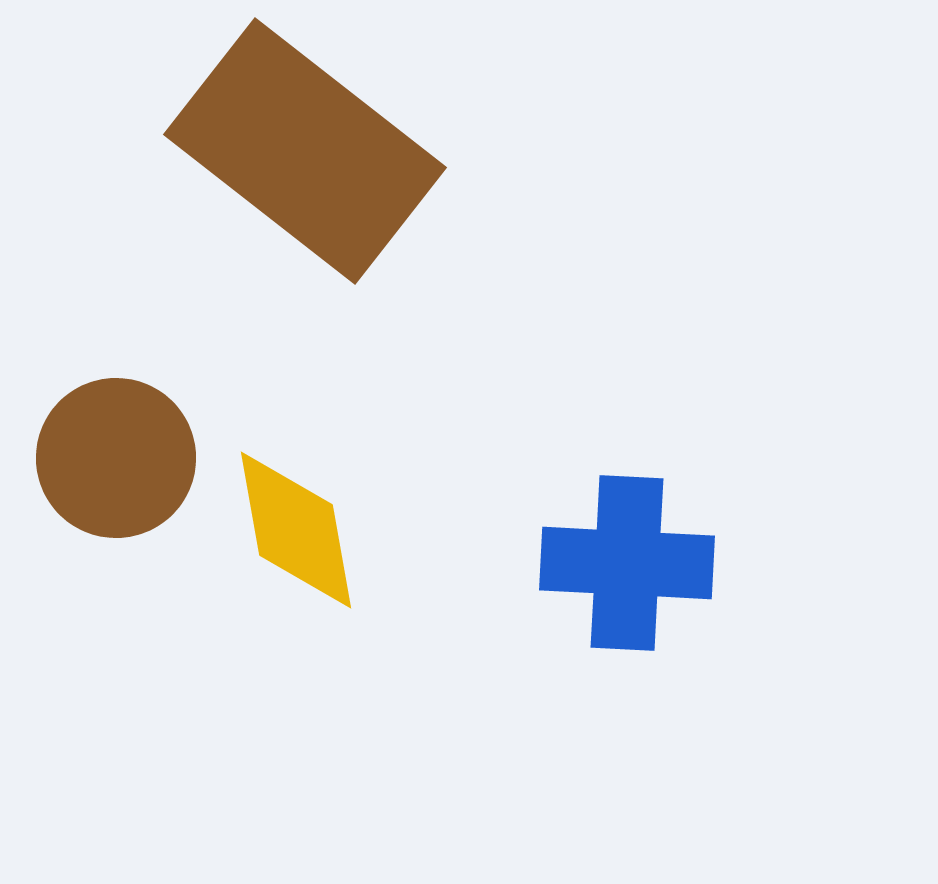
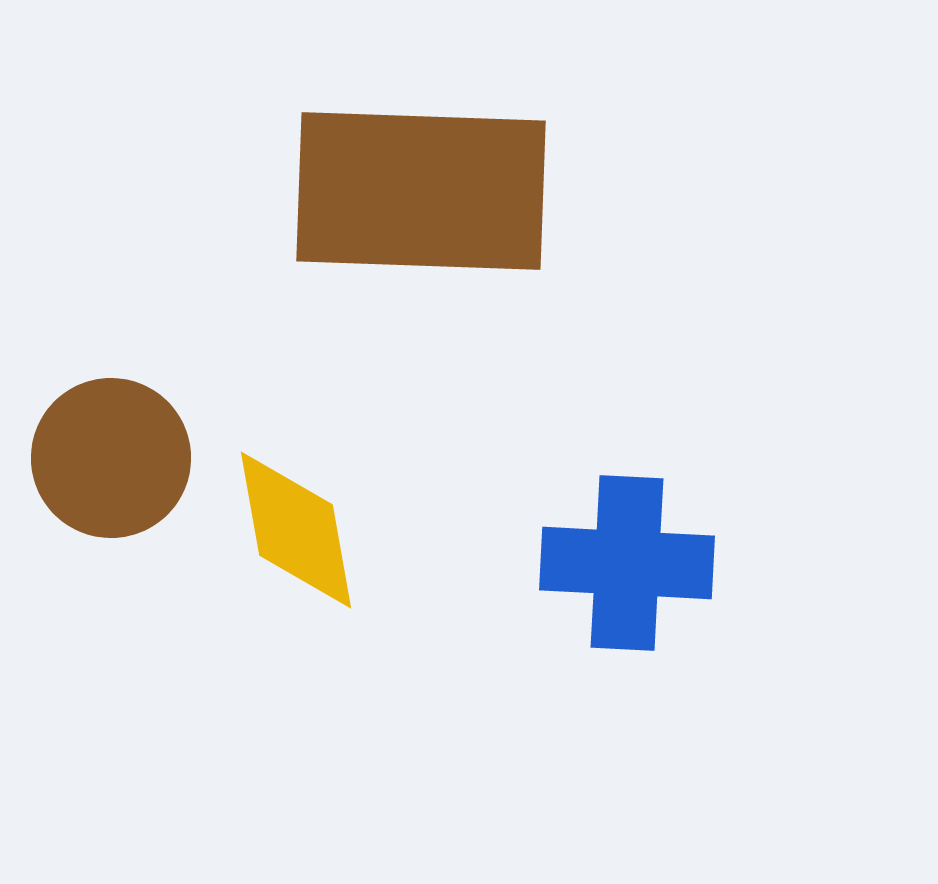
brown rectangle: moved 116 px right, 40 px down; rotated 36 degrees counterclockwise
brown circle: moved 5 px left
